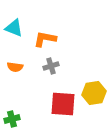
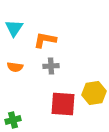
cyan triangle: rotated 42 degrees clockwise
orange L-shape: moved 1 px down
gray cross: rotated 14 degrees clockwise
green cross: moved 1 px right, 1 px down
